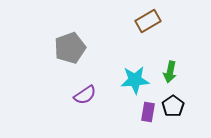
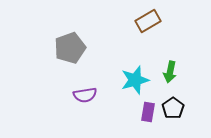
cyan star: rotated 12 degrees counterclockwise
purple semicircle: rotated 25 degrees clockwise
black pentagon: moved 2 px down
